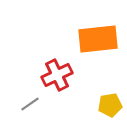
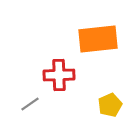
red cross: moved 2 px right; rotated 24 degrees clockwise
yellow pentagon: rotated 15 degrees counterclockwise
